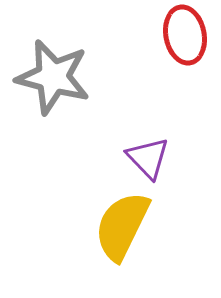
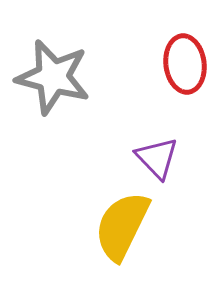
red ellipse: moved 29 px down; rotated 4 degrees clockwise
purple triangle: moved 9 px right
